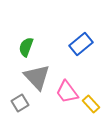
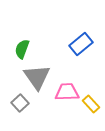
green semicircle: moved 4 px left, 2 px down
gray triangle: rotated 8 degrees clockwise
pink trapezoid: rotated 125 degrees clockwise
gray square: rotated 12 degrees counterclockwise
